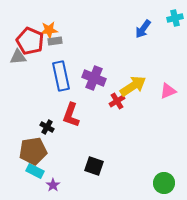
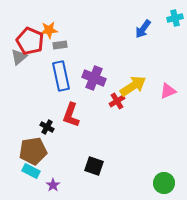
gray rectangle: moved 5 px right, 4 px down
gray triangle: moved 1 px right; rotated 36 degrees counterclockwise
cyan rectangle: moved 4 px left
